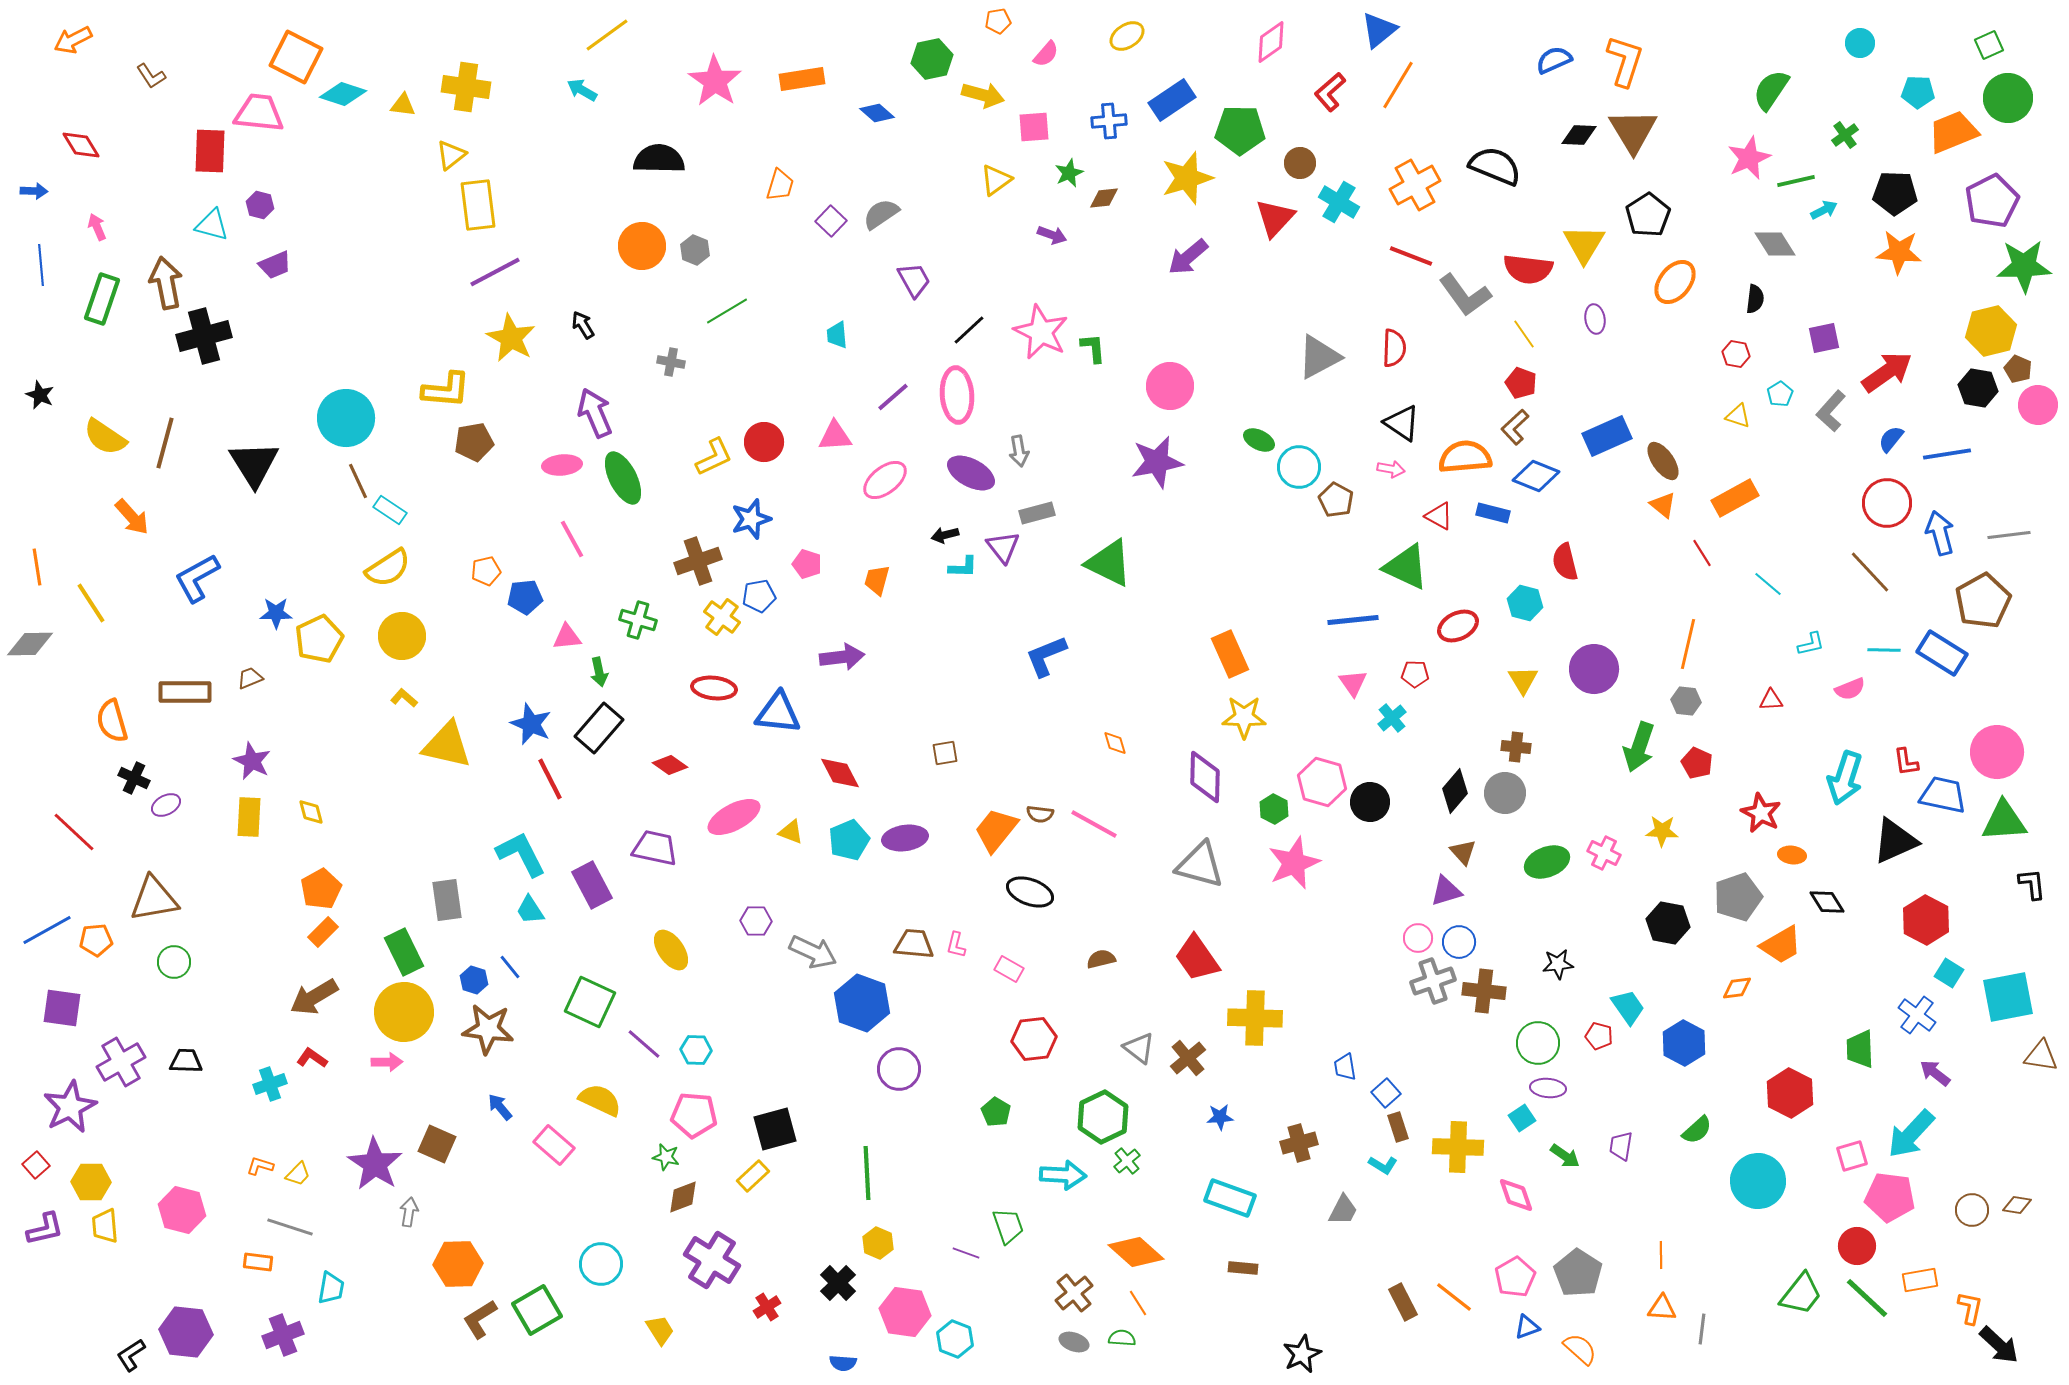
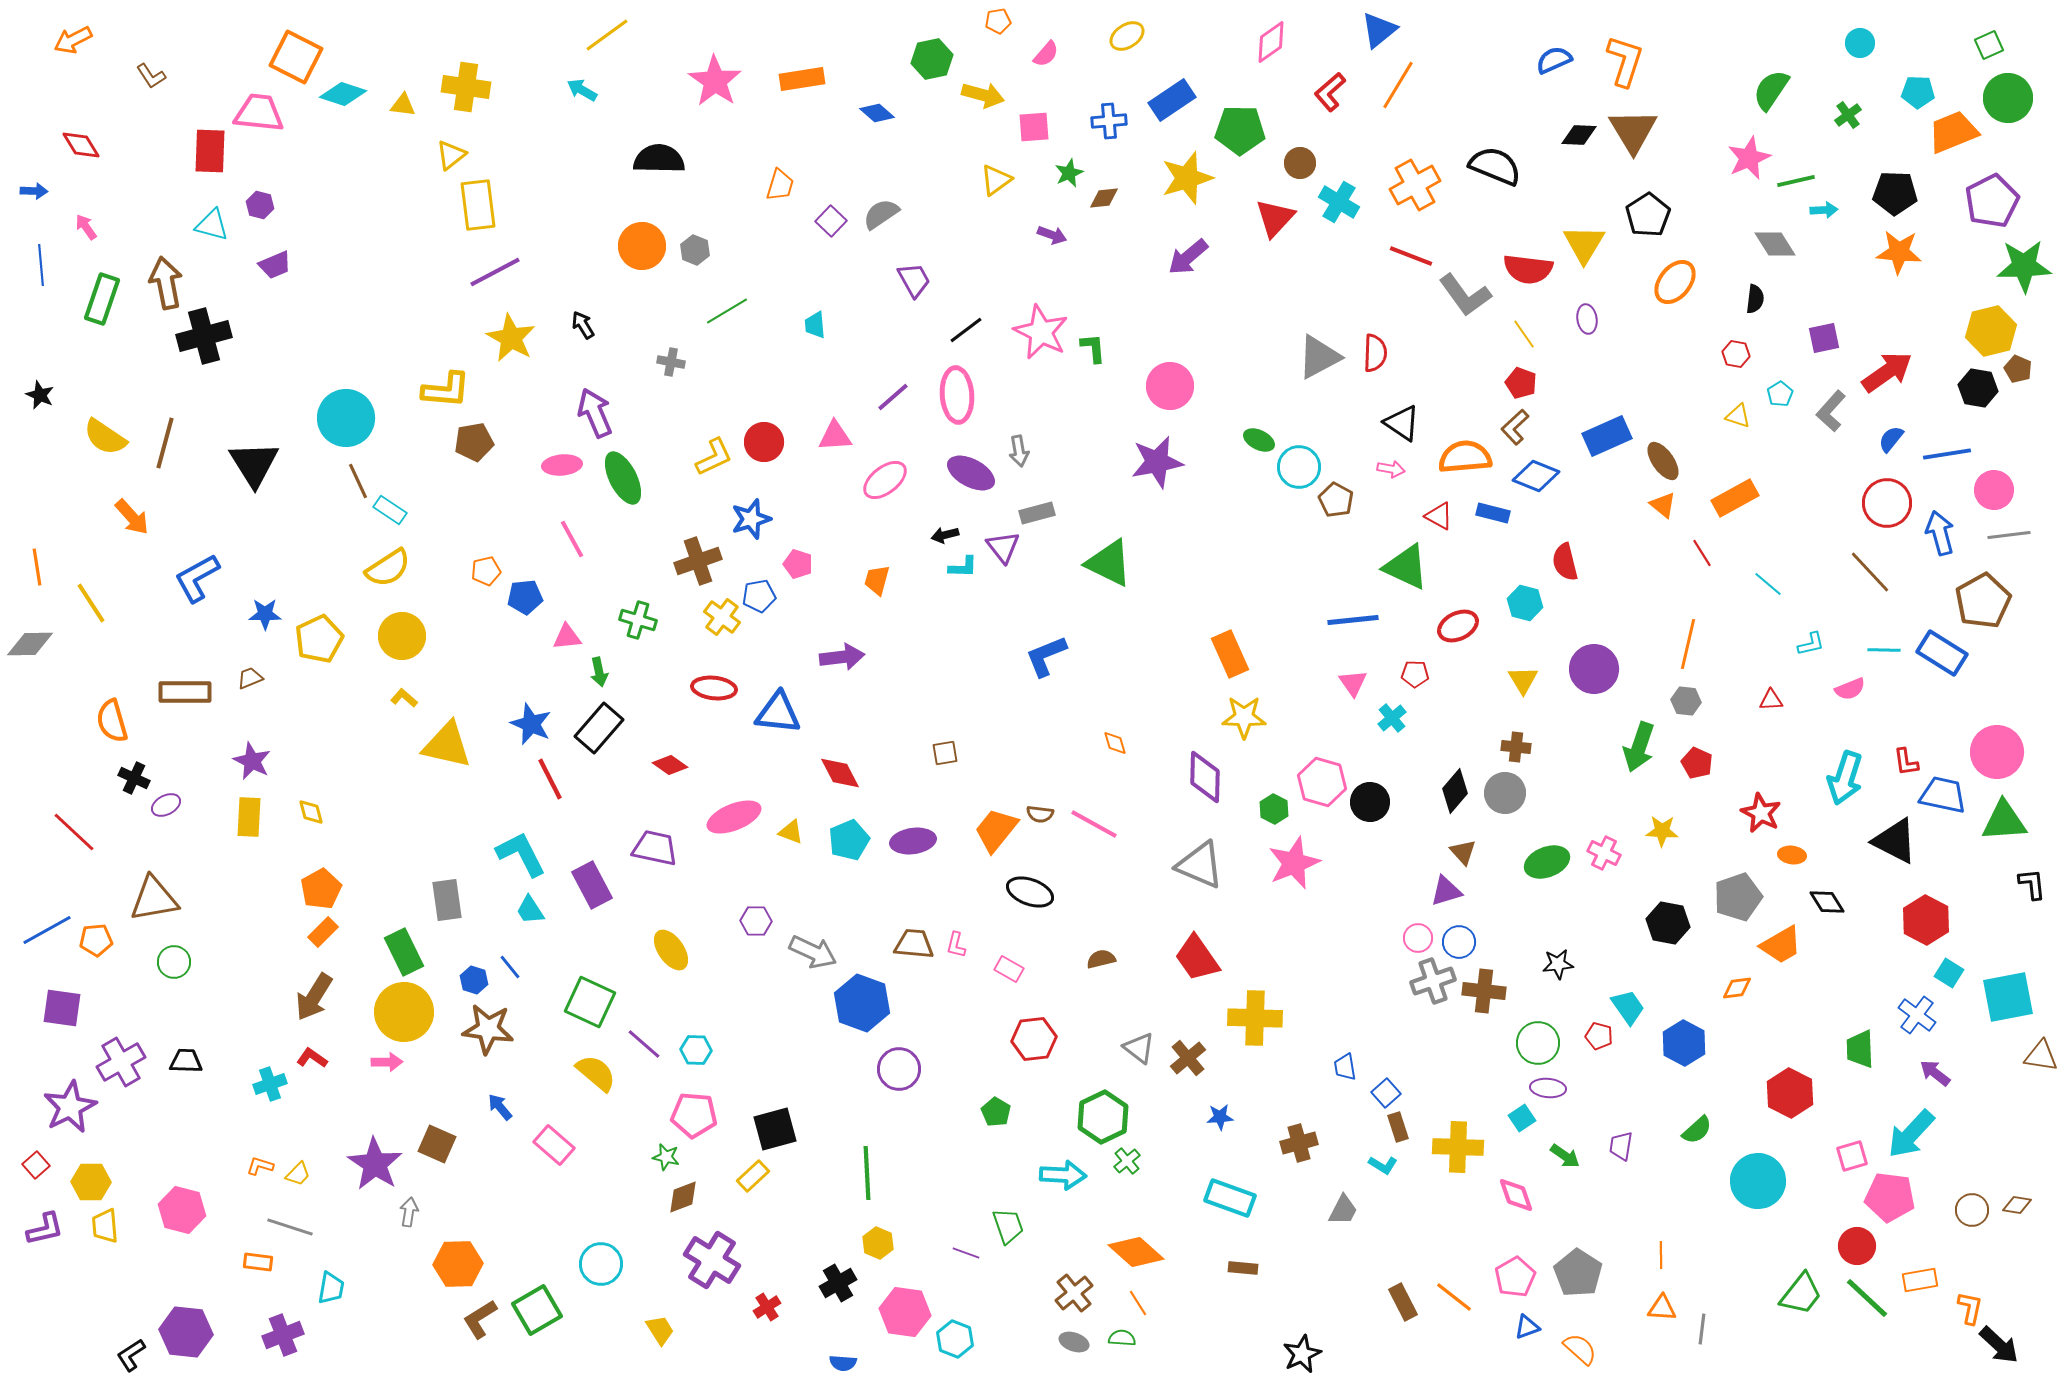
green cross at (1845, 135): moved 3 px right, 20 px up
cyan arrow at (1824, 210): rotated 24 degrees clockwise
pink arrow at (97, 227): moved 11 px left; rotated 12 degrees counterclockwise
purple ellipse at (1595, 319): moved 8 px left
black line at (969, 330): moved 3 px left; rotated 6 degrees clockwise
cyan trapezoid at (837, 335): moved 22 px left, 10 px up
red semicircle at (1394, 348): moved 19 px left, 5 px down
pink circle at (2038, 405): moved 44 px left, 85 px down
pink pentagon at (807, 564): moved 9 px left
blue star at (276, 613): moved 11 px left, 1 px down
pink ellipse at (734, 817): rotated 6 degrees clockwise
purple ellipse at (905, 838): moved 8 px right, 3 px down
black triangle at (1895, 841): rotated 51 degrees clockwise
gray triangle at (1200, 865): rotated 8 degrees clockwise
brown arrow at (314, 997): rotated 27 degrees counterclockwise
yellow semicircle at (600, 1100): moved 4 px left, 27 px up; rotated 15 degrees clockwise
black cross at (838, 1283): rotated 15 degrees clockwise
